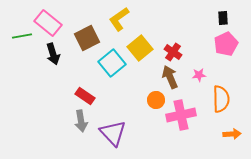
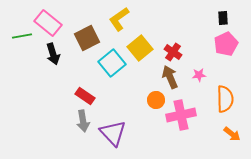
orange semicircle: moved 4 px right
gray arrow: moved 2 px right
orange arrow: rotated 42 degrees clockwise
